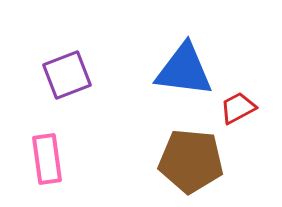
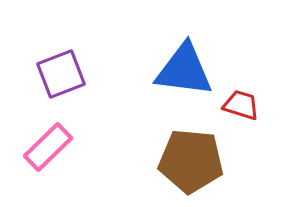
purple square: moved 6 px left, 1 px up
red trapezoid: moved 3 px right, 3 px up; rotated 45 degrees clockwise
pink rectangle: moved 1 px right, 12 px up; rotated 54 degrees clockwise
